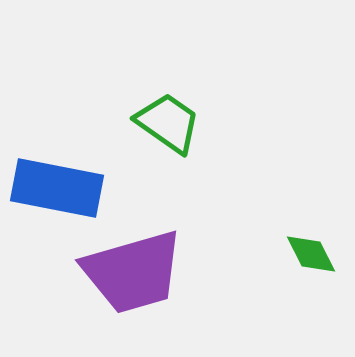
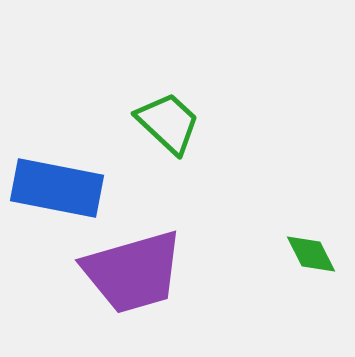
green trapezoid: rotated 8 degrees clockwise
